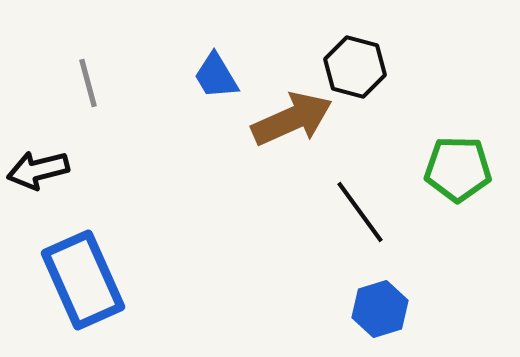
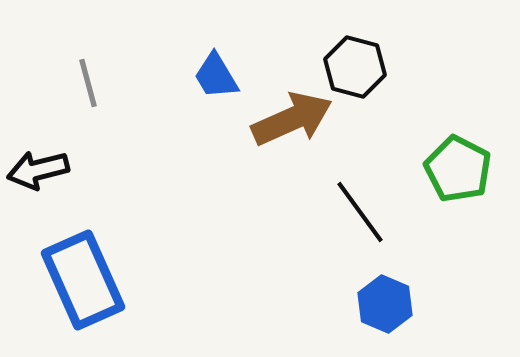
green pentagon: rotated 26 degrees clockwise
blue hexagon: moved 5 px right, 5 px up; rotated 20 degrees counterclockwise
